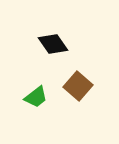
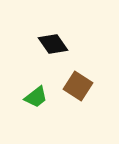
brown square: rotated 8 degrees counterclockwise
